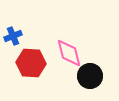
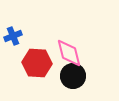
red hexagon: moved 6 px right
black circle: moved 17 px left
